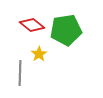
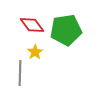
red diamond: rotated 15 degrees clockwise
yellow star: moved 4 px left, 2 px up
